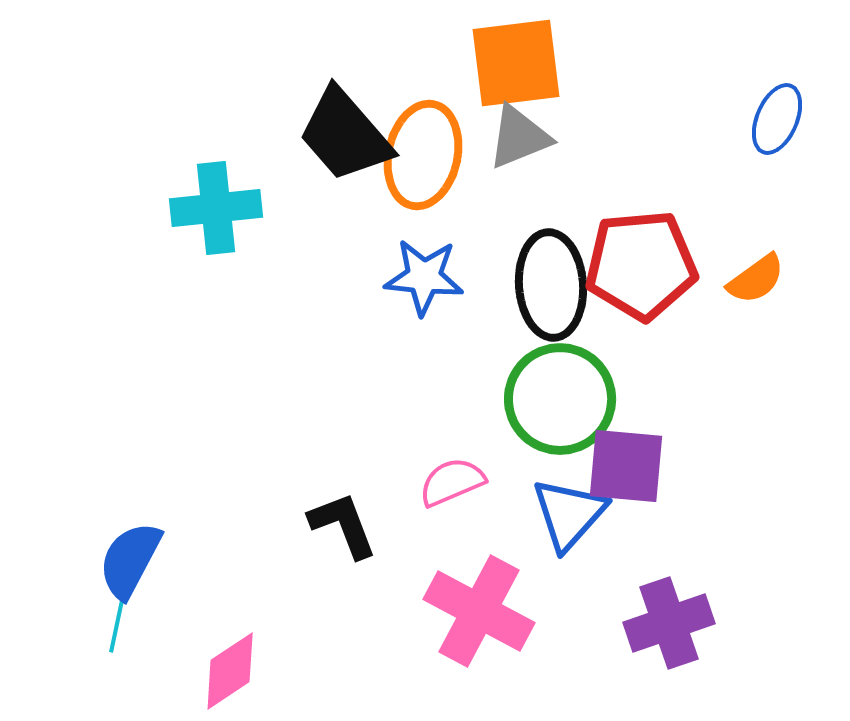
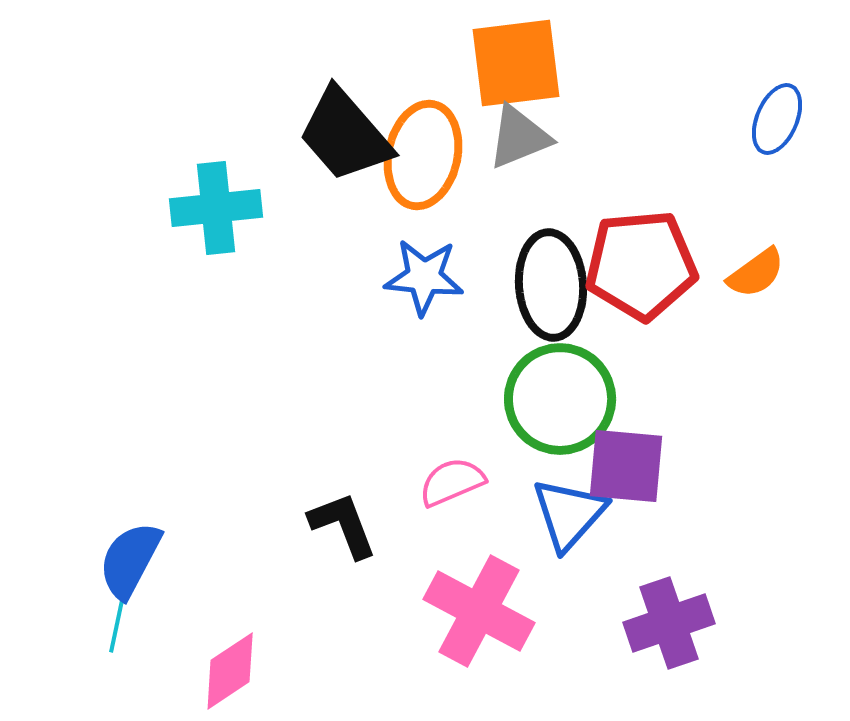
orange semicircle: moved 6 px up
